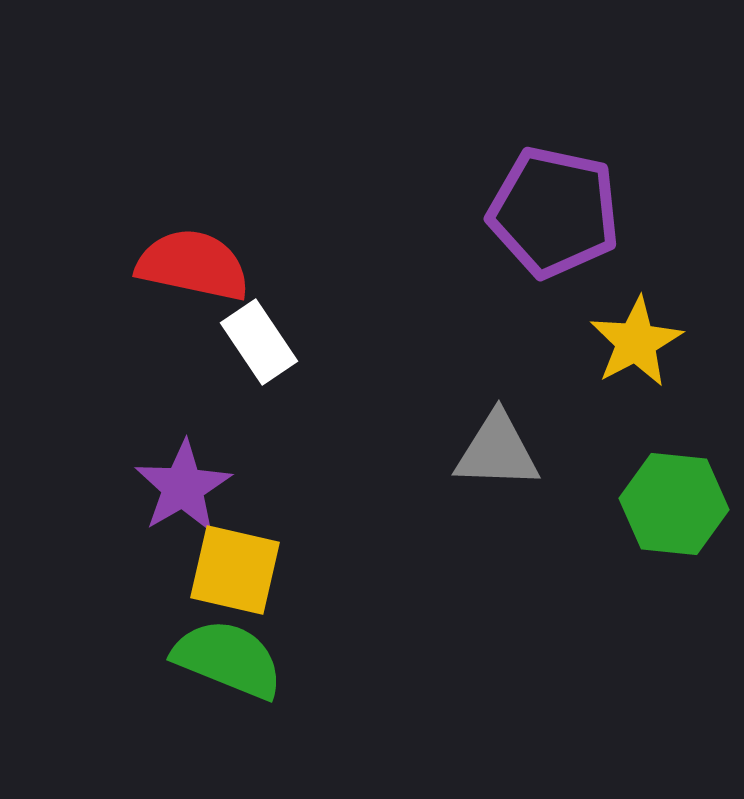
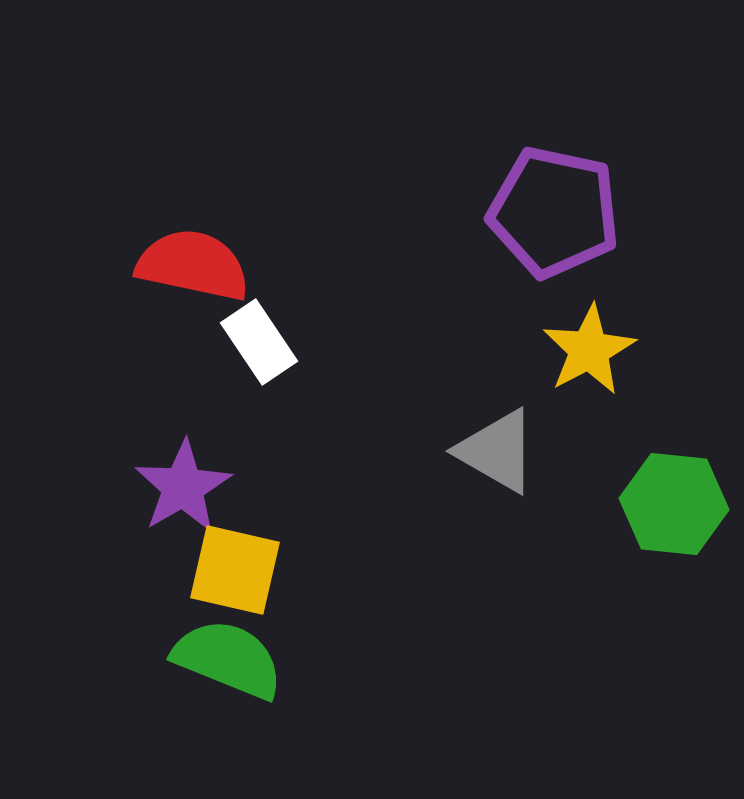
yellow star: moved 47 px left, 8 px down
gray triangle: rotated 28 degrees clockwise
